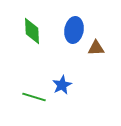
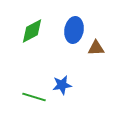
green diamond: rotated 64 degrees clockwise
blue star: rotated 18 degrees clockwise
